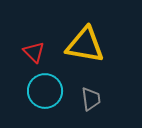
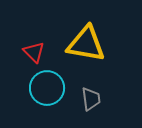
yellow triangle: moved 1 px right, 1 px up
cyan circle: moved 2 px right, 3 px up
